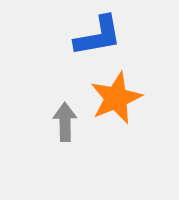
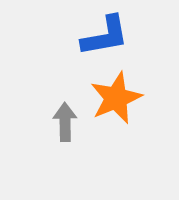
blue L-shape: moved 7 px right
